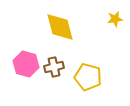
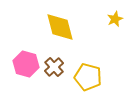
yellow star: rotated 14 degrees counterclockwise
brown cross: rotated 30 degrees counterclockwise
